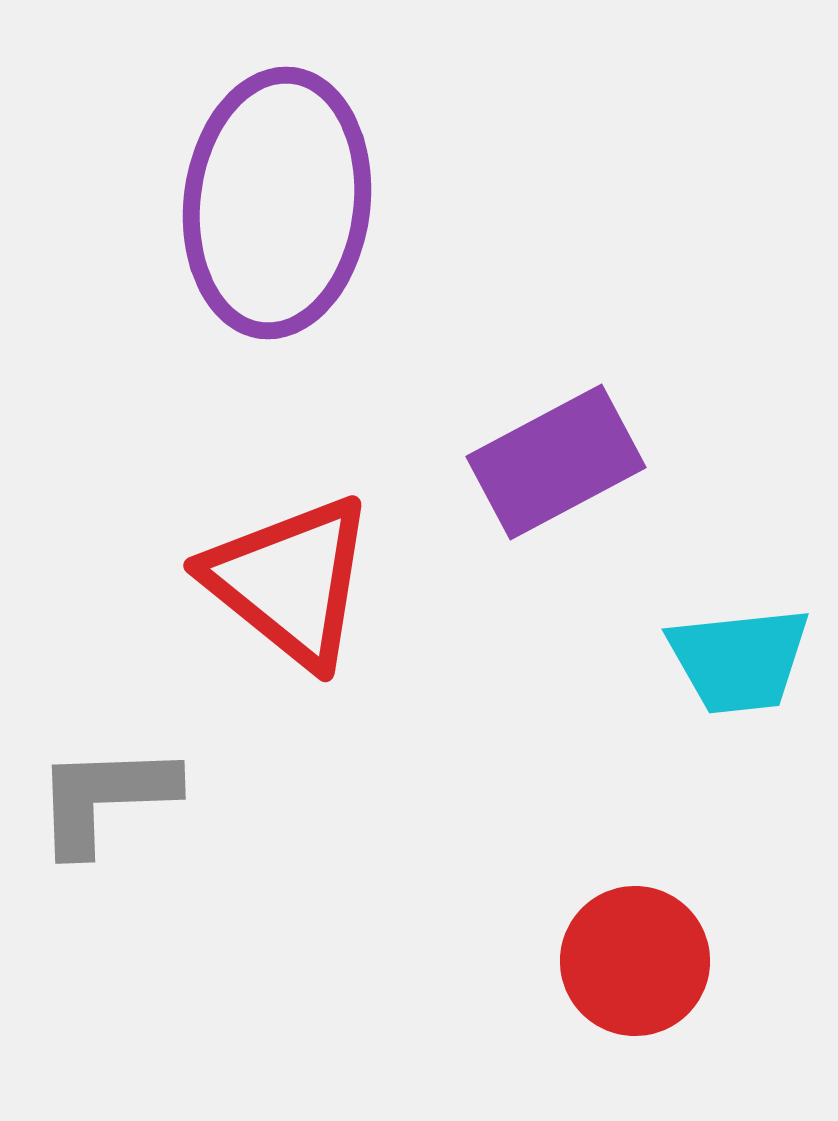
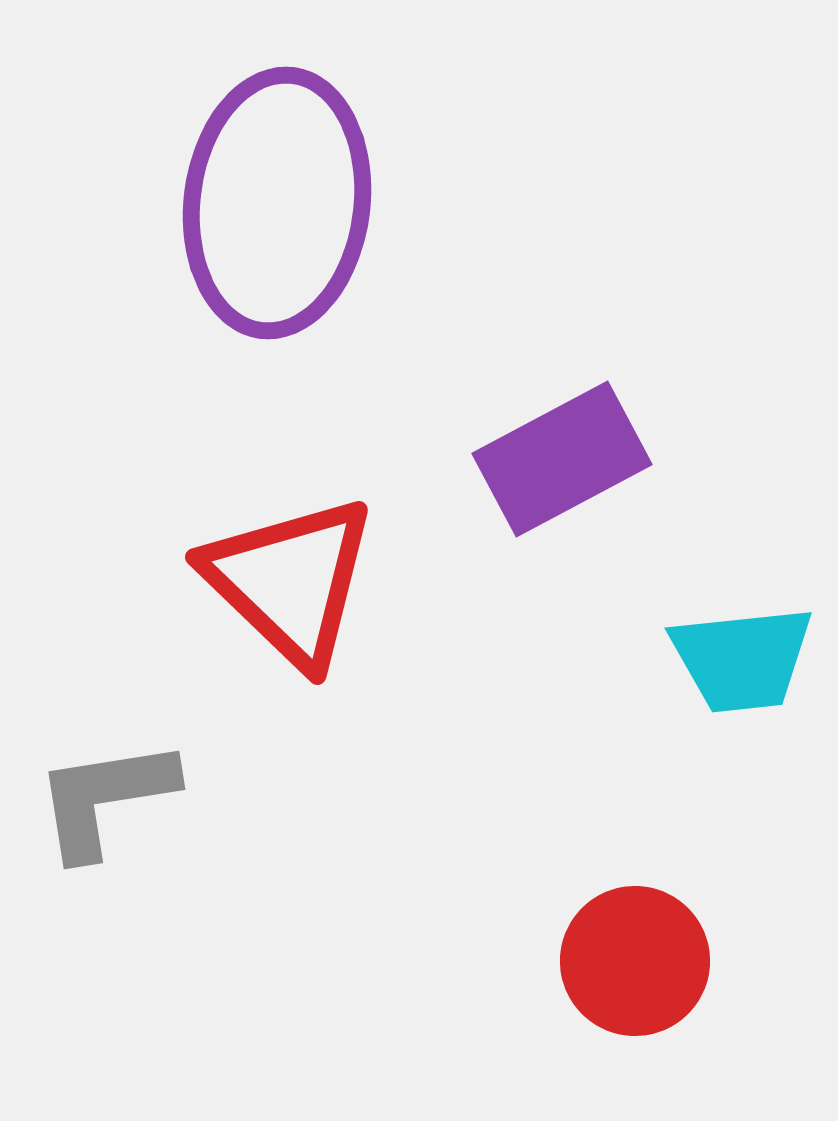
purple rectangle: moved 6 px right, 3 px up
red triangle: rotated 5 degrees clockwise
cyan trapezoid: moved 3 px right, 1 px up
gray L-shape: rotated 7 degrees counterclockwise
